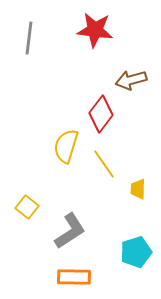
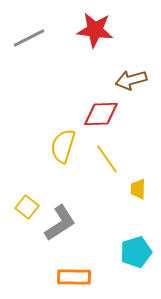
gray line: rotated 56 degrees clockwise
red diamond: rotated 51 degrees clockwise
yellow semicircle: moved 3 px left
yellow line: moved 3 px right, 5 px up
gray L-shape: moved 10 px left, 8 px up
